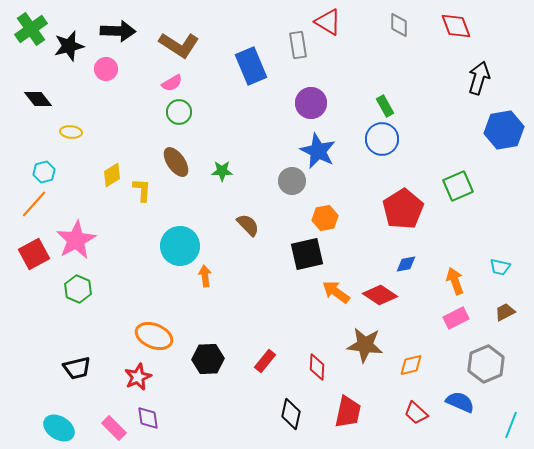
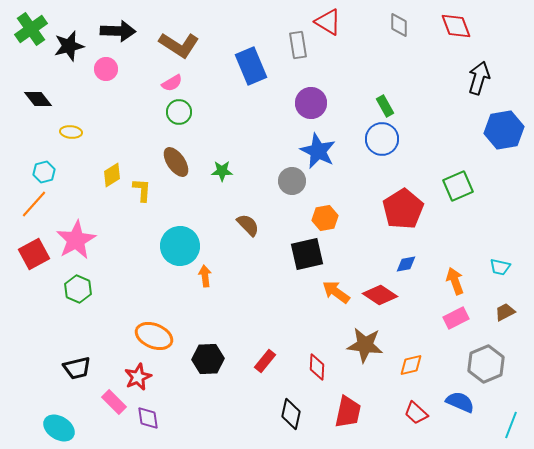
pink rectangle at (114, 428): moved 26 px up
